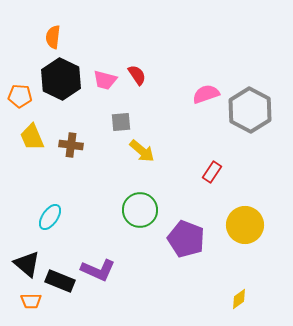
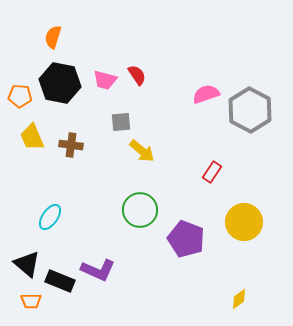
orange semicircle: rotated 10 degrees clockwise
black hexagon: moved 1 px left, 4 px down; rotated 15 degrees counterclockwise
yellow circle: moved 1 px left, 3 px up
